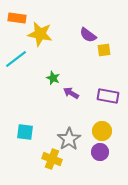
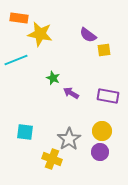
orange rectangle: moved 2 px right
cyan line: moved 1 px down; rotated 15 degrees clockwise
